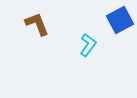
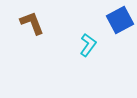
brown L-shape: moved 5 px left, 1 px up
